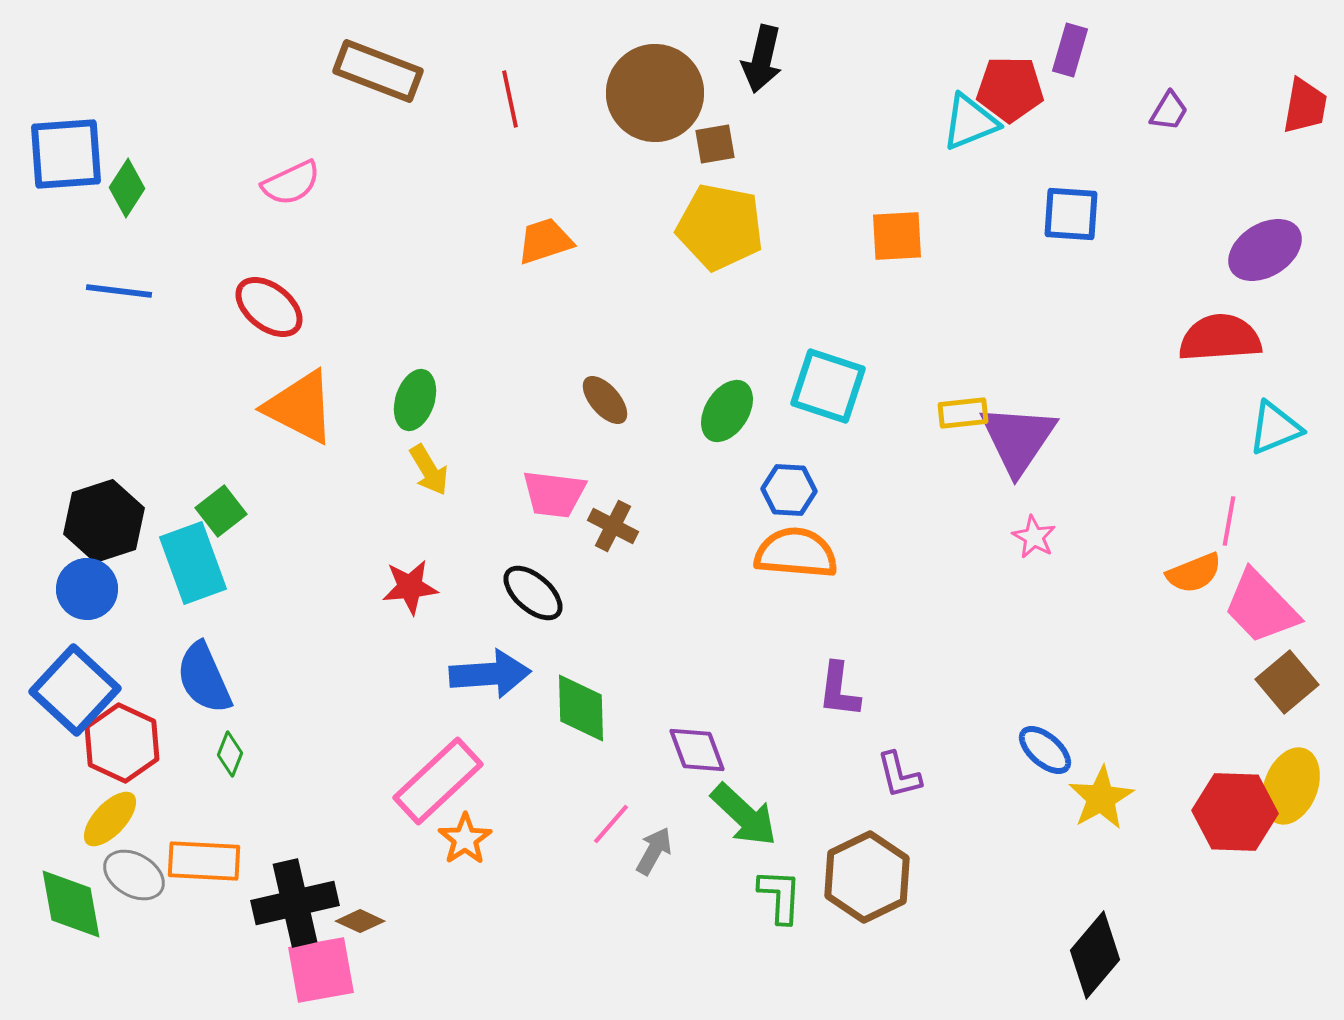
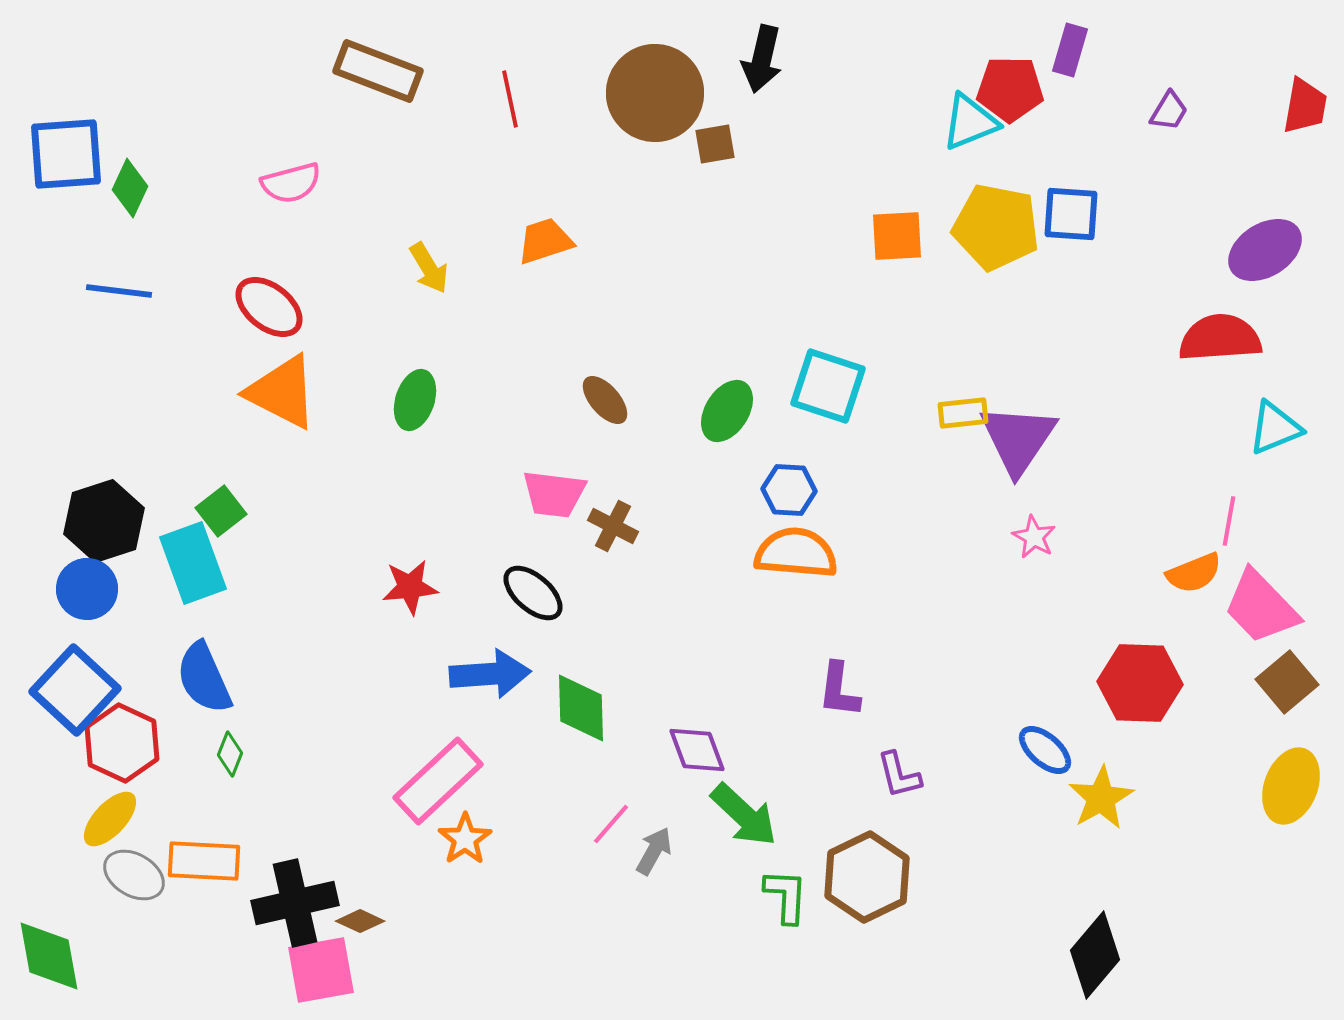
pink semicircle at (291, 183): rotated 10 degrees clockwise
green diamond at (127, 188): moved 3 px right; rotated 8 degrees counterclockwise
yellow pentagon at (720, 227): moved 276 px right
orange triangle at (300, 407): moved 18 px left, 15 px up
yellow arrow at (429, 470): moved 202 px up
red hexagon at (1235, 812): moved 95 px left, 129 px up
green L-shape at (780, 896): moved 6 px right
green diamond at (71, 904): moved 22 px left, 52 px down
